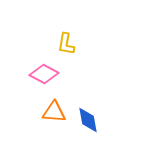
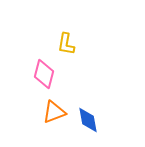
pink diamond: rotated 76 degrees clockwise
orange triangle: rotated 25 degrees counterclockwise
